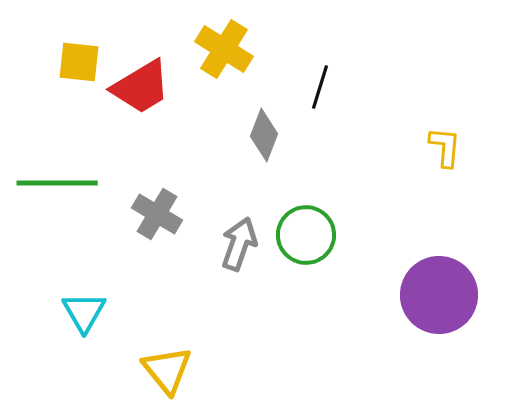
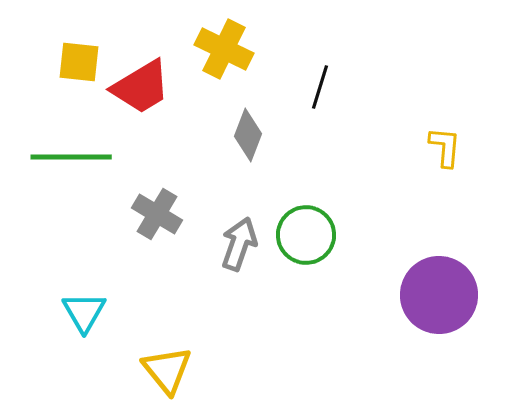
yellow cross: rotated 6 degrees counterclockwise
gray diamond: moved 16 px left
green line: moved 14 px right, 26 px up
